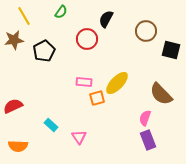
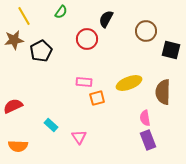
black pentagon: moved 3 px left
yellow ellipse: moved 12 px right; rotated 25 degrees clockwise
brown semicircle: moved 2 px right, 2 px up; rotated 45 degrees clockwise
pink semicircle: rotated 28 degrees counterclockwise
